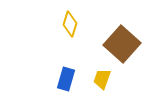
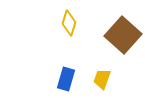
yellow diamond: moved 1 px left, 1 px up
brown square: moved 1 px right, 9 px up
